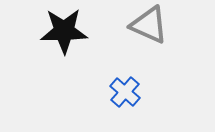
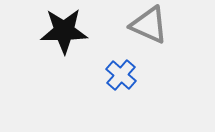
blue cross: moved 4 px left, 17 px up
